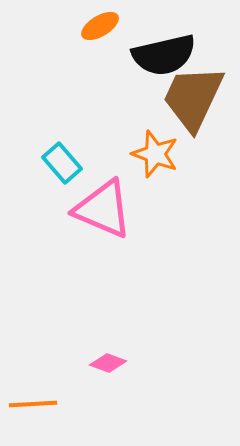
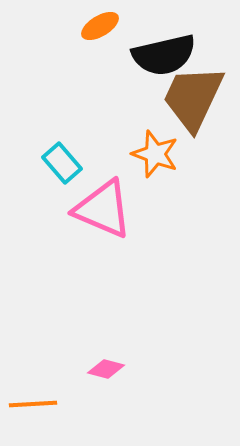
pink diamond: moved 2 px left, 6 px down; rotated 6 degrees counterclockwise
